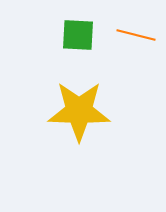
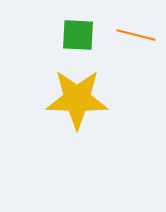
yellow star: moved 2 px left, 12 px up
